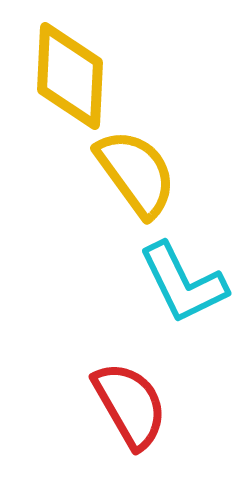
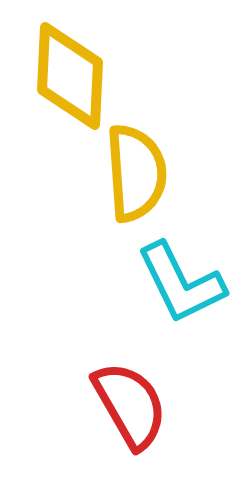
yellow semicircle: rotated 32 degrees clockwise
cyan L-shape: moved 2 px left
